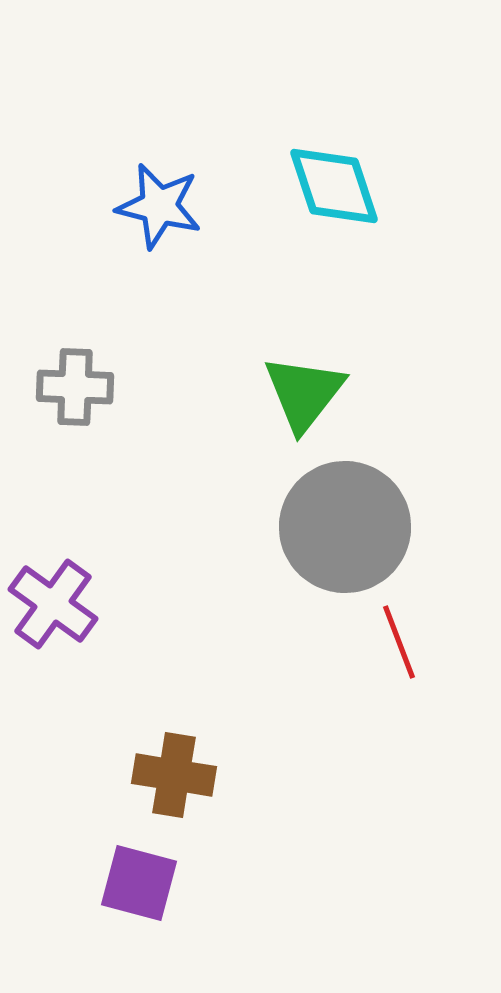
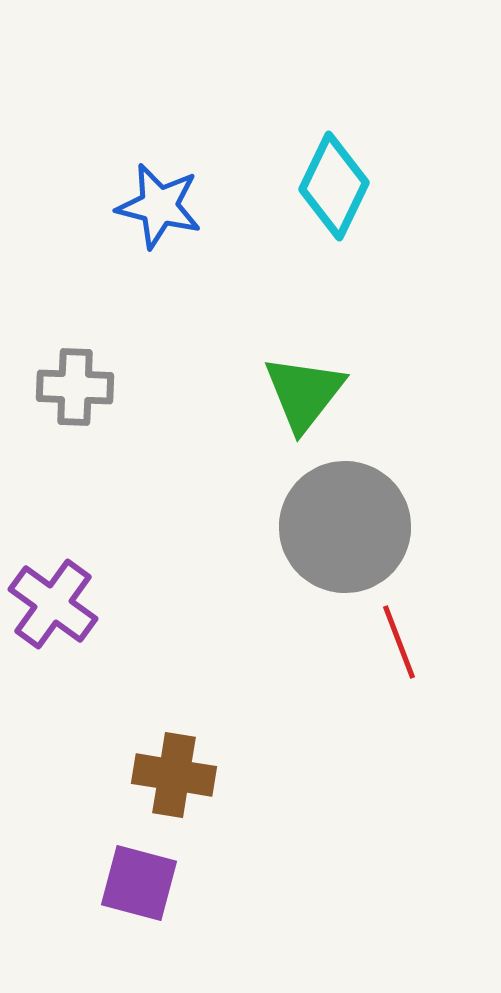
cyan diamond: rotated 44 degrees clockwise
